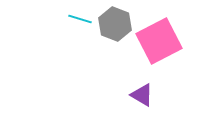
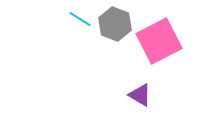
cyan line: rotated 15 degrees clockwise
purple triangle: moved 2 px left
